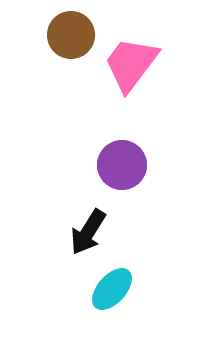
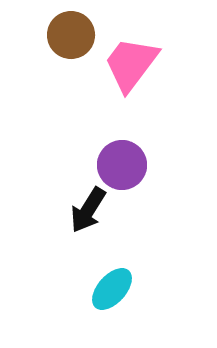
black arrow: moved 22 px up
